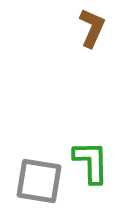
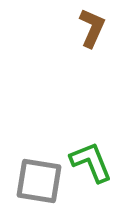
green L-shape: rotated 21 degrees counterclockwise
